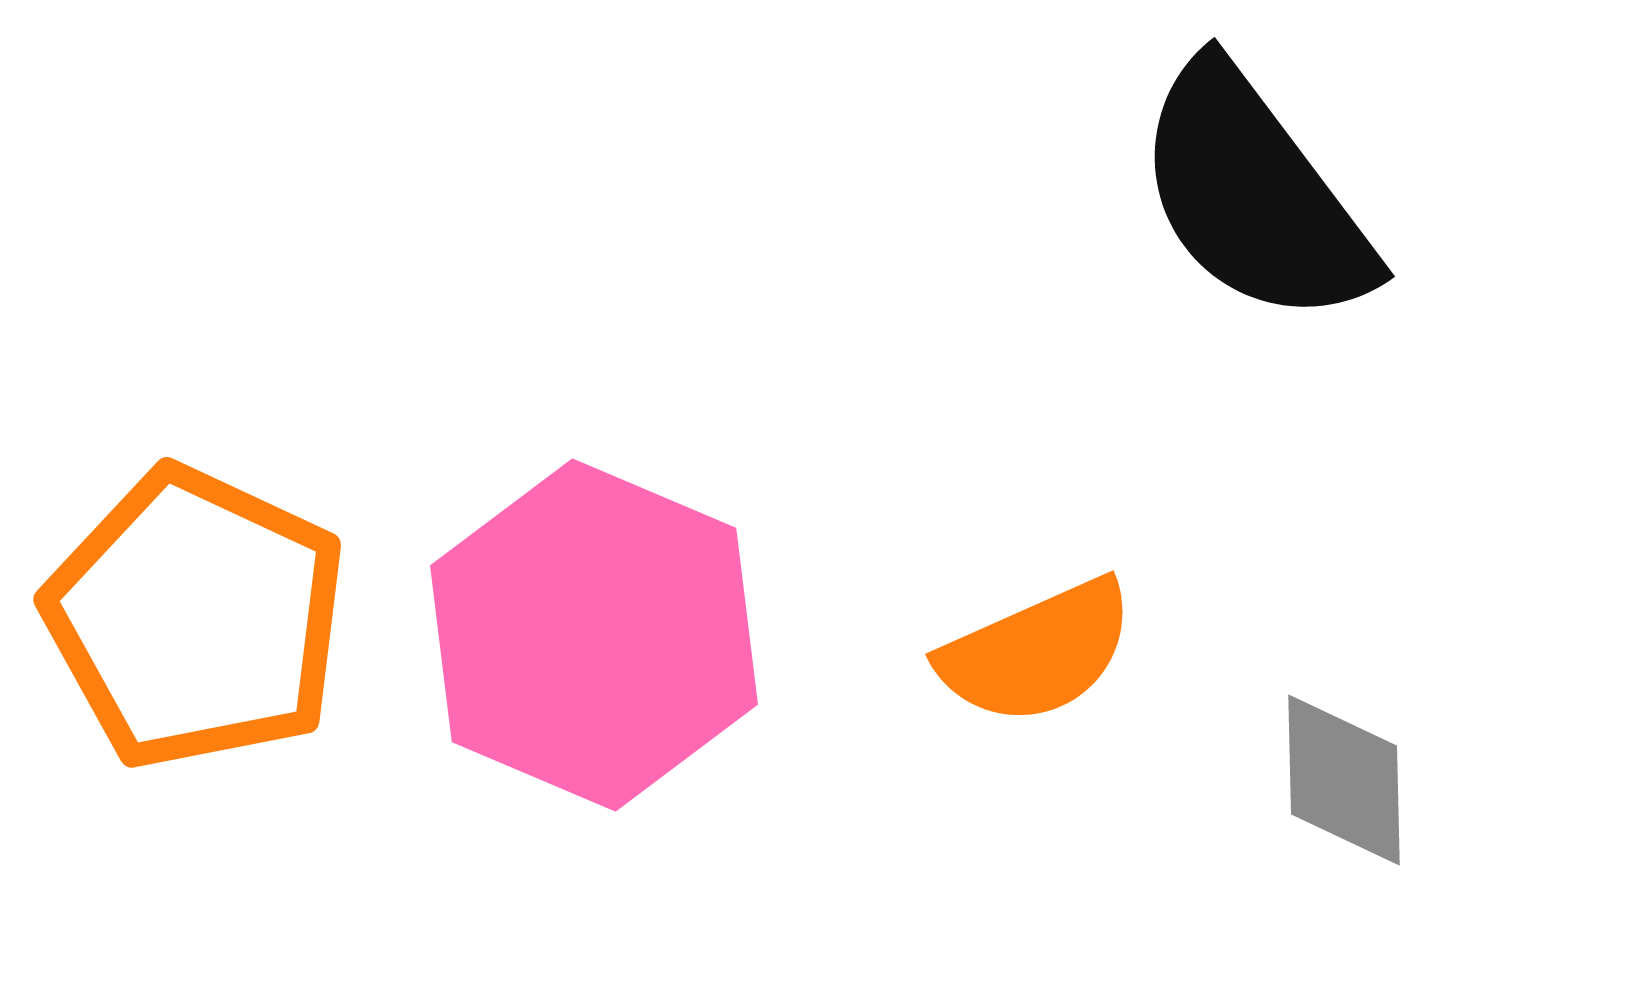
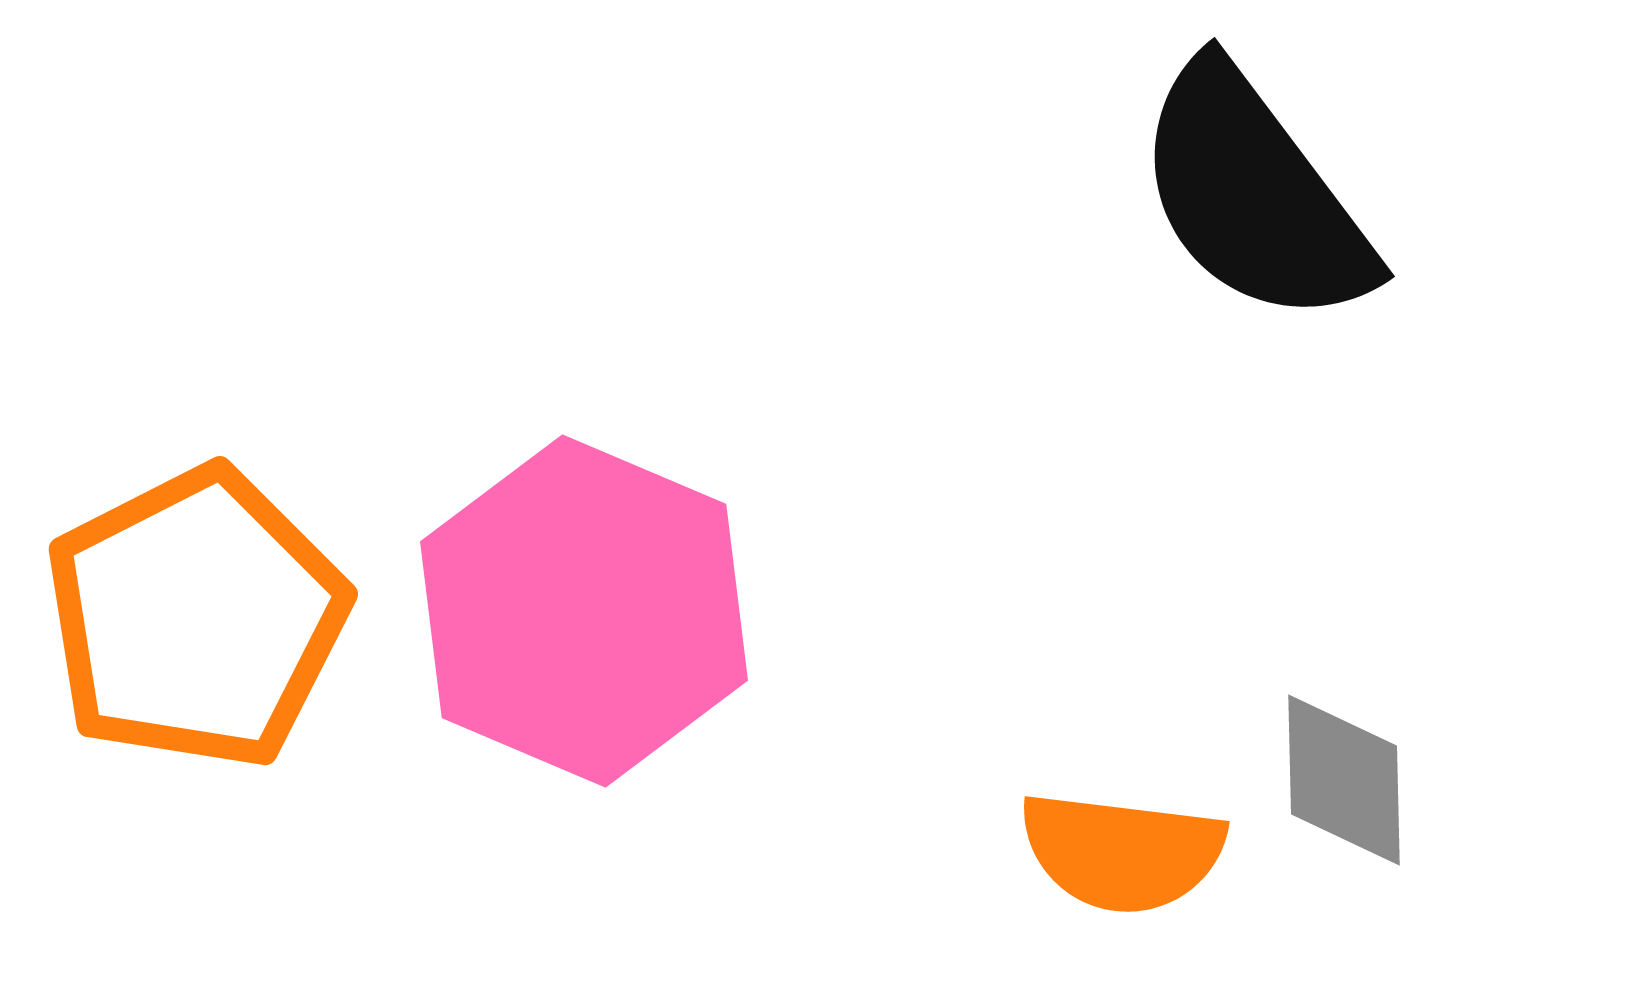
orange pentagon: rotated 20 degrees clockwise
pink hexagon: moved 10 px left, 24 px up
orange semicircle: moved 85 px right, 200 px down; rotated 31 degrees clockwise
